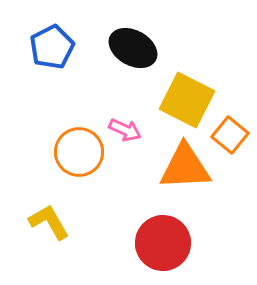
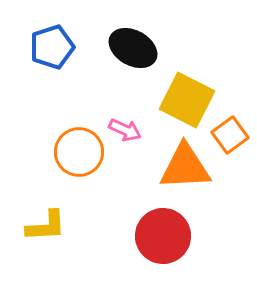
blue pentagon: rotated 9 degrees clockwise
orange square: rotated 15 degrees clockwise
yellow L-shape: moved 3 px left, 4 px down; rotated 117 degrees clockwise
red circle: moved 7 px up
